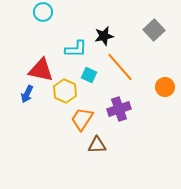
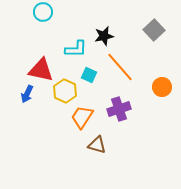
orange circle: moved 3 px left
orange trapezoid: moved 2 px up
brown triangle: rotated 18 degrees clockwise
